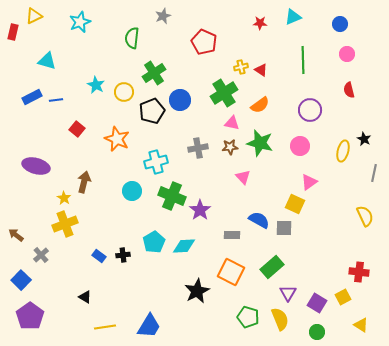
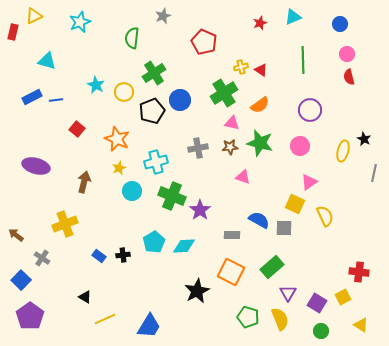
red star at (260, 23): rotated 24 degrees counterclockwise
red semicircle at (349, 90): moved 13 px up
pink triangle at (243, 177): rotated 28 degrees counterclockwise
yellow star at (64, 198): moved 55 px right, 30 px up; rotated 16 degrees clockwise
yellow semicircle at (365, 216): moved 40 px left
gray cross at (41, 255): moved 1 px right, 3 px down; rotated 14 degrees counterclockwise
yellow line at (105, 327): moved 8 px up; rotated 15 degrees counterclockwise
green circle at (317, 332): moved 4 px right, 1 px up
